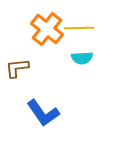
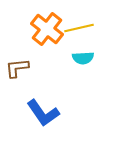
yellow line: rotated 12 degrees counterclockwise
cyan semicircle: moved 1 px right
